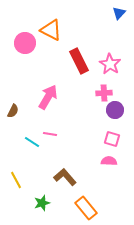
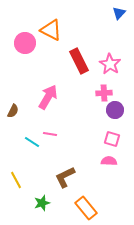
brown L-shape: rotated 75 degrees counterclockwise
